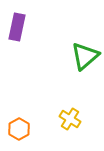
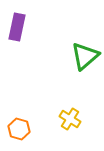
orange hexagon: rotated 15 degrees counterclockwise
